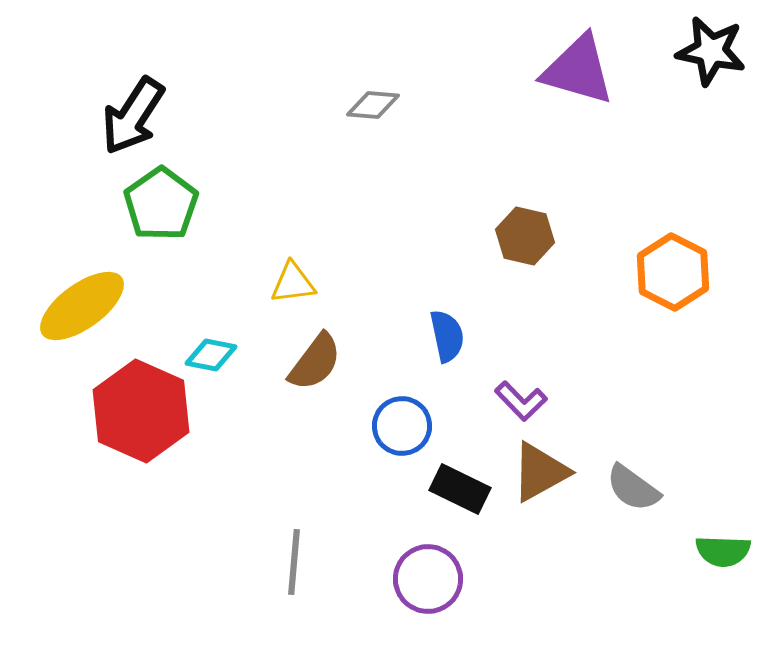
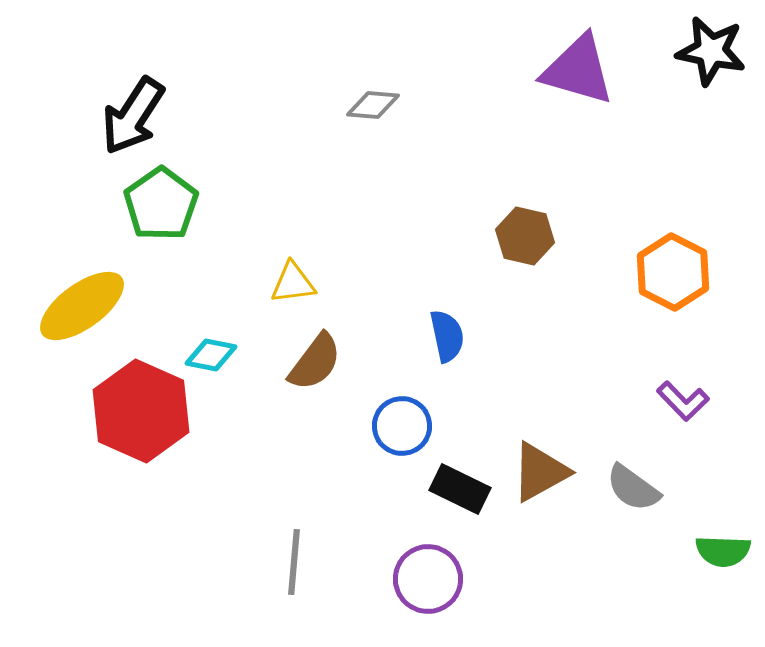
purple L-shape: moved 162 px right
